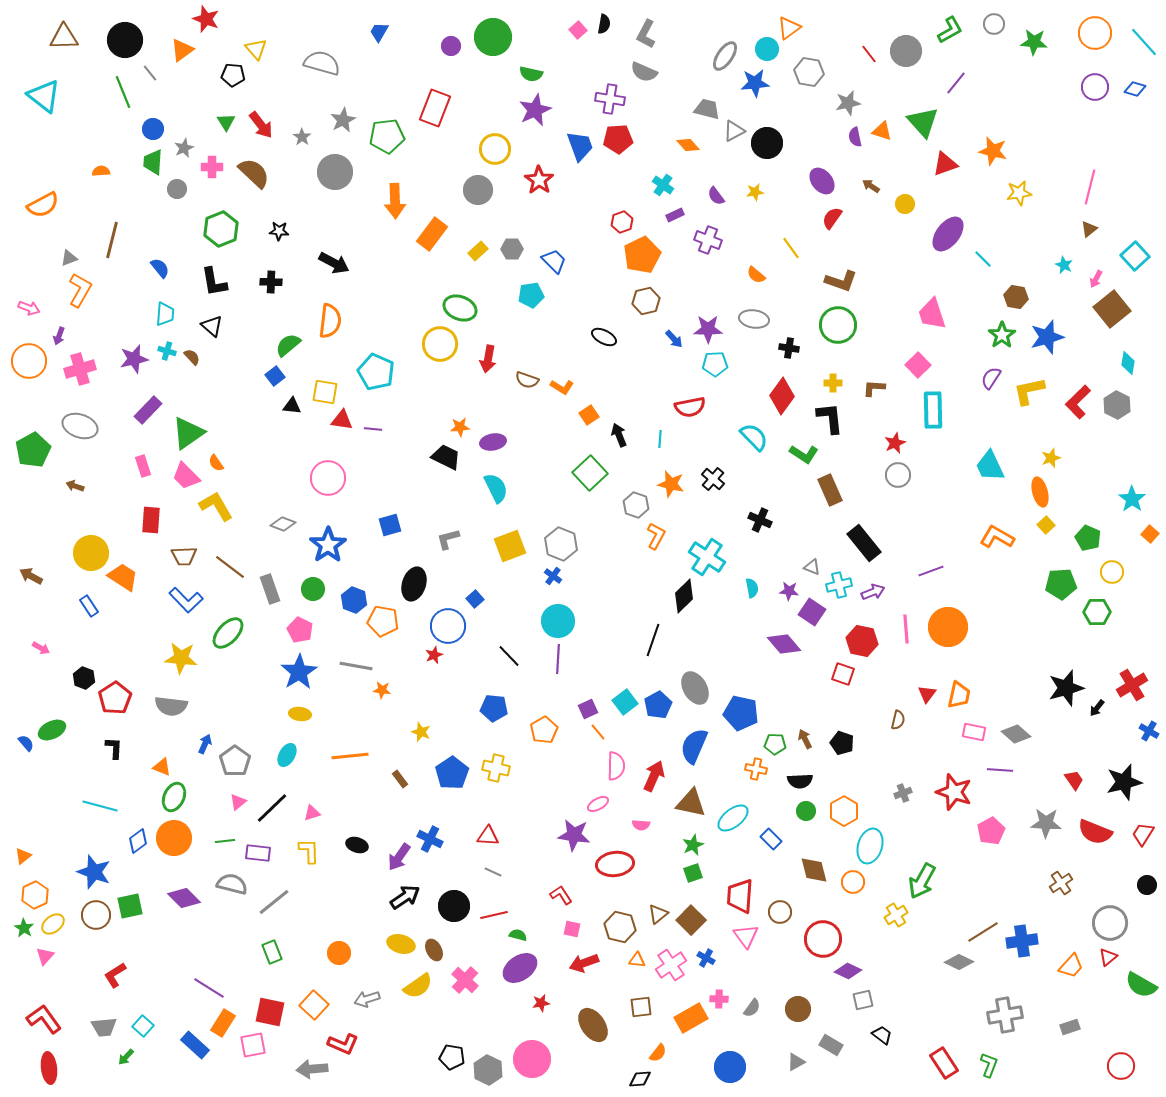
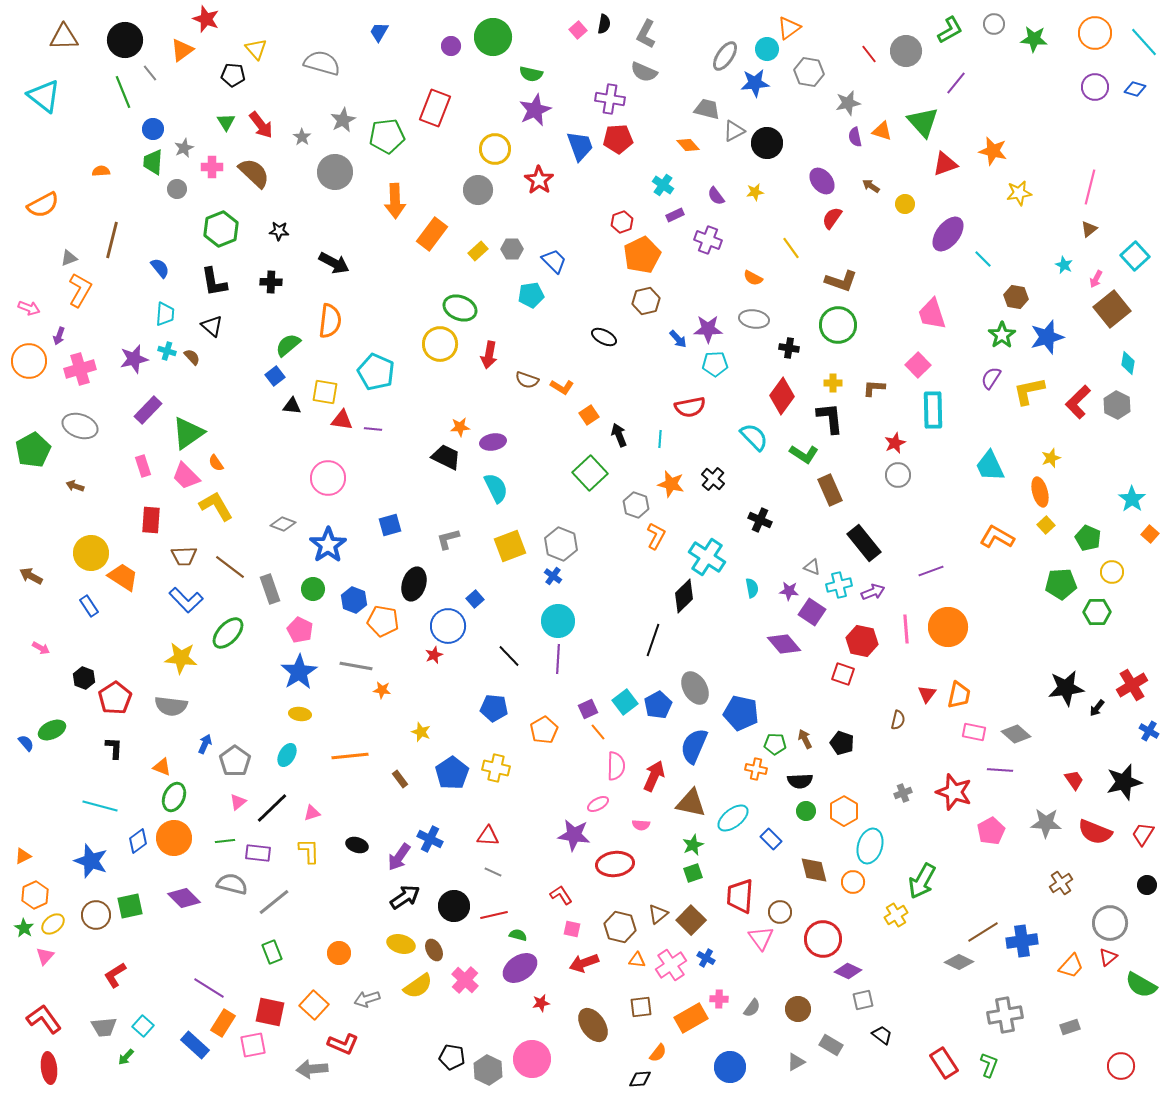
green star at (1034, 42): moved 3 px up
orange semicircle at (756, 275): moved 3 px left, 3 px down; rotated 12 degrees counterclockwise
blue arrow at (674, 339): moved 4 px right
red arrow at (488, 359): moved 1 px right, 4 px up
black star at (1066, 688): rotated 9 degrees clockwise
orange triangle at (23, 856): rotated 12 degrees clockwise
blue star at (94, 872): moved 3 px left, 11 px up
pink triangle at (746, 936): moved 15 px right, 2 px down
